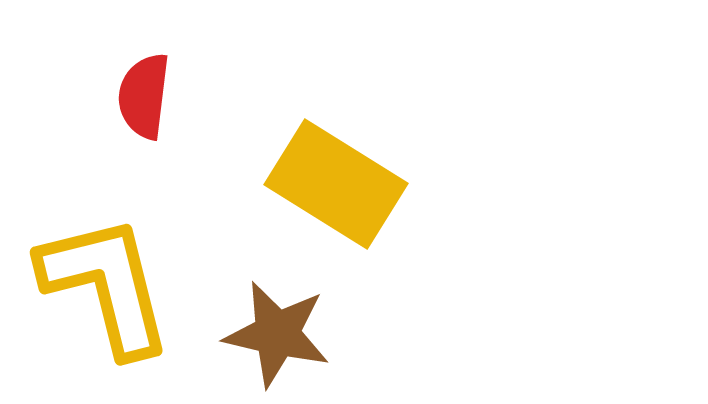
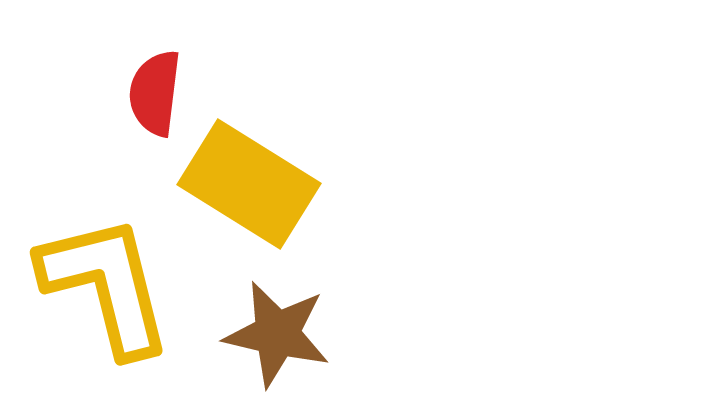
red semicircle: moved 11 px right, 3 px up
yellow rectangle: moved 87 px left
